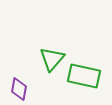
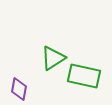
green triangle: moved 1 px right, 1 px up; rotated 16 degrees clockwise
